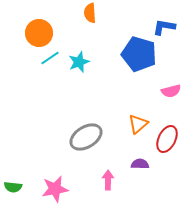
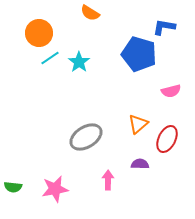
orange semicircle: rotated 54 degrees counterclockwise
cyan star: rotated 15 degrees counterclockwise
